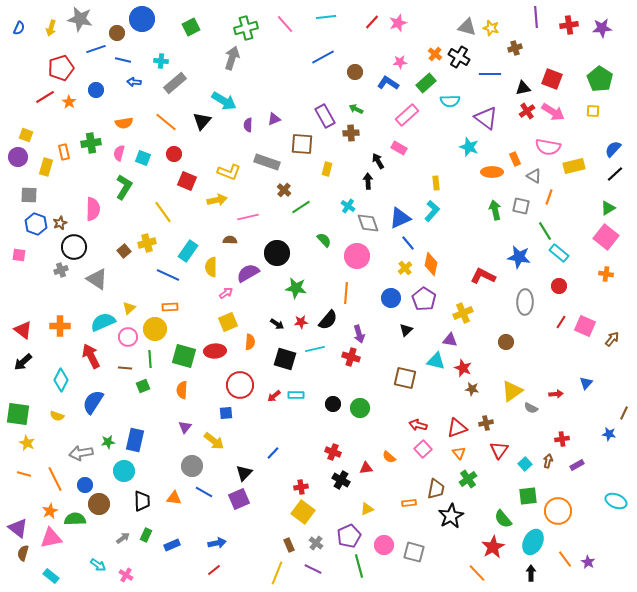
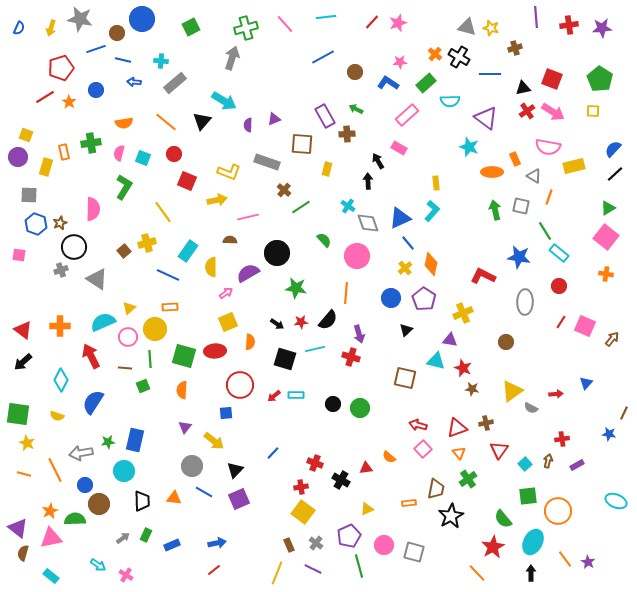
brown cross at (351, 133): moved 4 px left, 1 px down
red cross at (333, 452): moved 18 px left, 11 px down
black triangle at (244, 473): moved 9 px left, 3 px up
orange line at (55, 479): moved 9 px up
